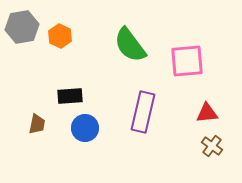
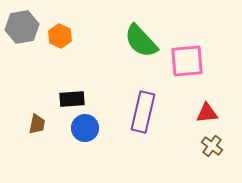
green semicircle: moved 11 px right, 4 px up; rotated 6 degrees counterclockwise
black rectangle: moved 2 px right, 3 px down
